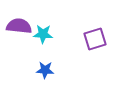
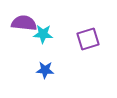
purple semicircle: moved 5 px right, 3 px up
purple square: moved 7 px left
